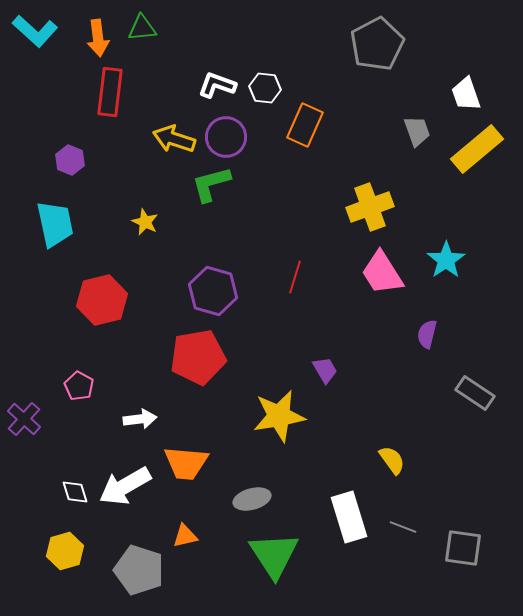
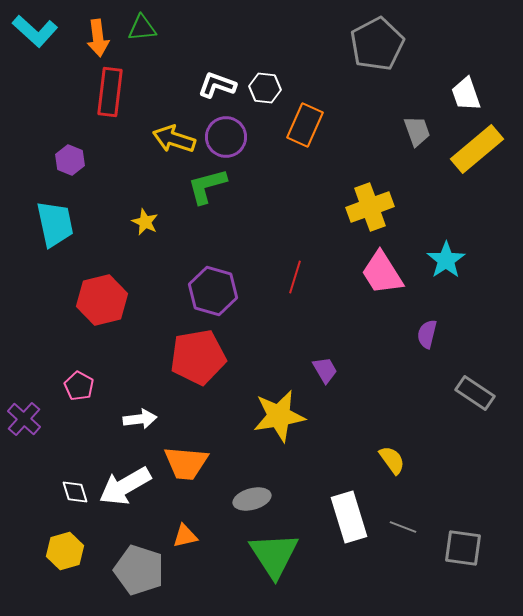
green L-shape at (211, 184): moved 4 px left, 2 px down
